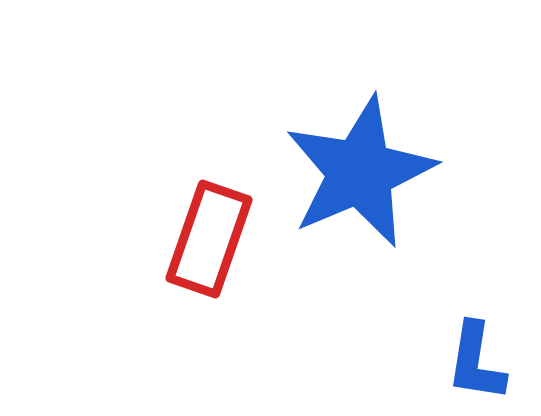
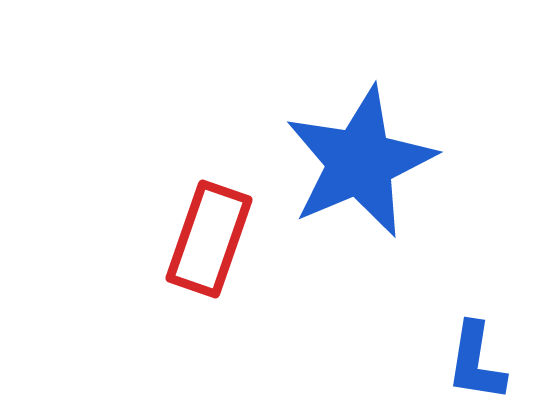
blue star: moved 10 px up
